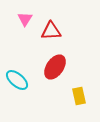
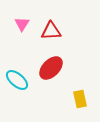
pink triangle: moved 3 px left, 5 px down
red ellipse: moved 4 px left, 1 px down; rotated 10 degrees clockwise
yellow rectangle: moved 1 px right, 3 px down
